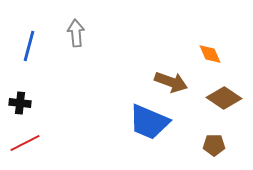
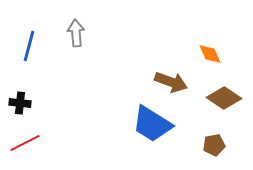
blue trapezoid: moved 3 px right, 2 px down; rotated 9 degrees clockwise
brown pentagon: rotated 10 degrees counterclockwise
